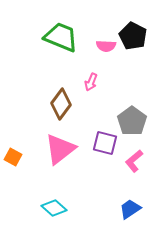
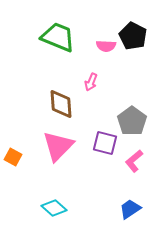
green trapezoid: moved 3 px left
brown diamond: rotated 40 degrees counterclockwise
pink triangle: moved 2 px left, 3 px up; rotated 8 degrees counterclockwise
